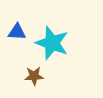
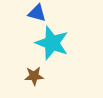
blue triangle: moved 20 px right, 19 px up; rotated 12 degrees clockwise
